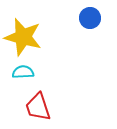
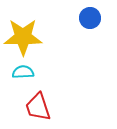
yellow star: rotated 15 degrees counterclockwise
